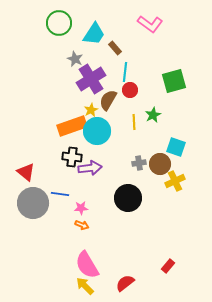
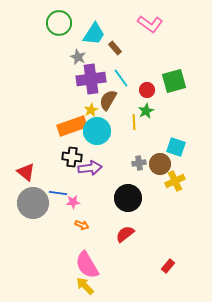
gray star: moved 3 px right, 2 px up
cyan line: moved 4 px left, 6 px down; rotated 42 degrees counterclockwise
purple cross: rotated 24 degrees clockwise
red circle: moved 17 px right
green star: moved 7 px left, 4 px up
blue line: moved 2 px left, 1 px up
pink star: moved 8 px left, 6 px up
red semicircle: moved 49 px up
